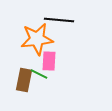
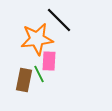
black line: rotated 40 degrees clockwise
green line: rotated 36 degrees clockwise
